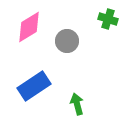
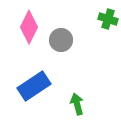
pink diamond: rotated 32 degrees counterclockwise
gray circle: moved 6 px left, 1 px up
